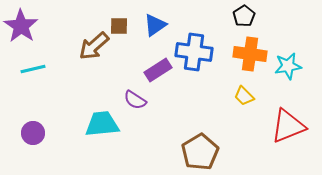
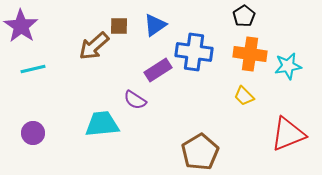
red triangle: moved 8 px down
